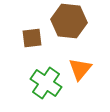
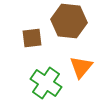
orange triangle: moved 1 px right, 2 px up
